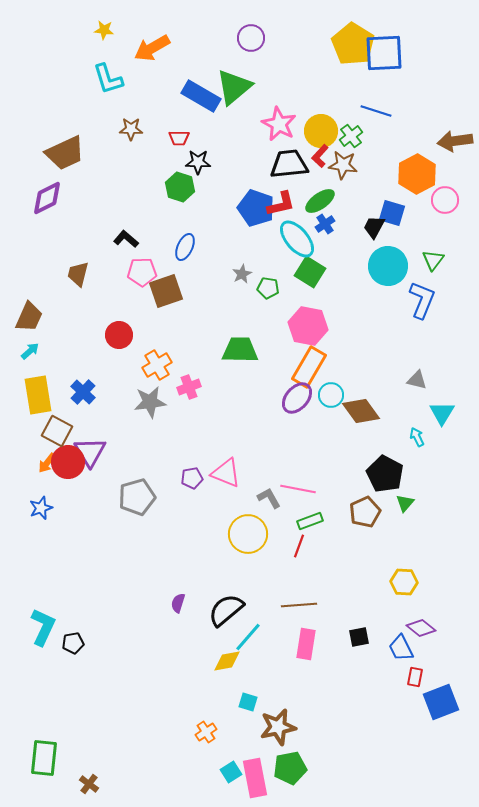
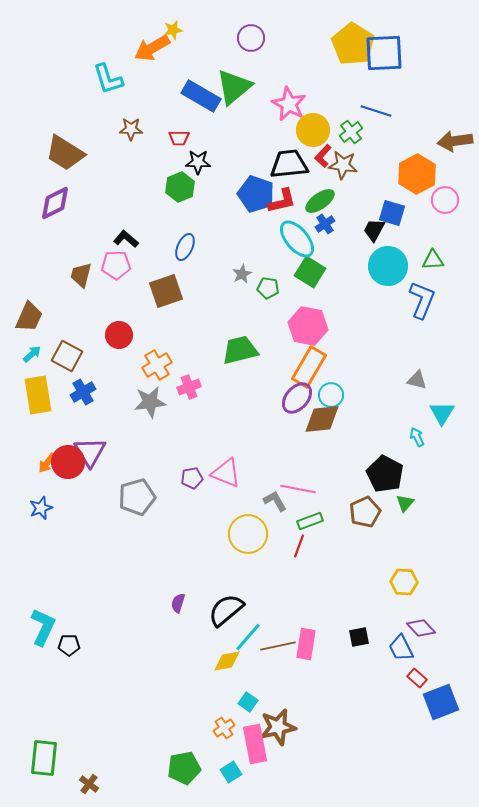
yellow star at (104, 30): moved 69 px right; rotated 18 degrees counterclockwise
pink star at (279, 124): moved 10 px right, 20 px up
yellow circle at (321, 131): moved 8 px left, 1 px up
green cross at (351, 136): moved 4 px up
brown trapezoid at (65, 153): rotated 57 degrees clockwise
red L-shape at (320, 156): moved 3 px right
green hexagon at (180, 187): rotated 20 degrees clockwise
purple diamond at (47, 198): moved 8 px right, 5 px down
red L-shape at (281, 204): moved 1 px right, 3 px up
blue pentagon at (256, 208): moved 14 px up
black trapezoid at (374, 227): moved 3 px down
green triangle at (433, 260): rotated 50 degrees clockwise
pink pentagon at (142, 272): moved 26 px left, 7 px up
brown trapezoid at (78, 274): moved 3 px right, 1 px down
green trapezoid at (240, 350): rotated 15 degrees counterclockwise
cyan arrow at (30, 351): moved 2 px right, 3 px down
blue cross at (83, 392): rotated 15 degrees clockwise
brown diamond at (361, 411): moved 39 px left, 8 px down; rotated 60 degrees counterclockwise
brown square at (57, 431): moved 10 px right, 75 px up
gray L-shape at (269, 498): moved 6 px right, 3 px down
brown line at (299, 605): moved 21 px left, 41 px down; rotated 8 degrees counterclockwise
purple diamond at (421, 628): rotated 8 degrees clockwise
black pentagon at (73, 643): moved 4 px left, 2 px down; rotated 10 degrees clockwise
red rectangle at (415, 677): moved 2 px right, 1 px down; rotated 60 degrees counterclockwise
cyan square at (248, 702): rotated 18 degrees clockwise
orange cross at (206, 732): moved 18 px right, 4 px up
green pentagon at (290, 768): moved 106 px left
pink rectangle at (255, 778): moved 34 px up
